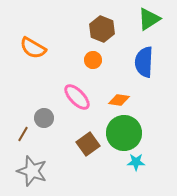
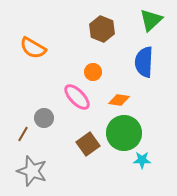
green triangle: moved 2 px right, 1 px down; rotated 10 degrees counterclockwise
orange circle: moved 12 px down
cyan star: moved 6 px right, 2 px up
